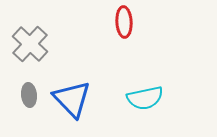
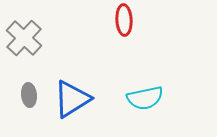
red ellipse: moved 2 px up
gray cross: moved 6 px left, 6 px up
blue triangle: rotated 42 degrees clockwise
